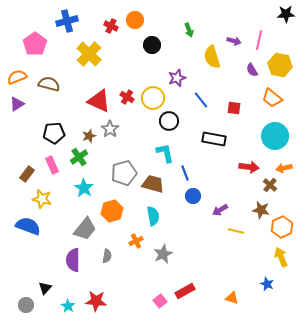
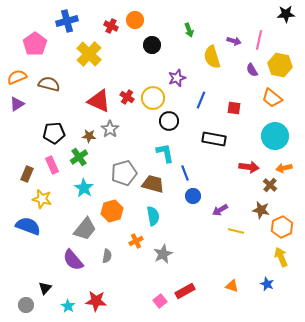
blue line at (201, 100): rotated 60 degrees clockwise
brown star at (89, 136): rotated 24 degrees clockwise
brown rectangle at (27, 174): rotated 14 degrees counterclockwise
purple semicircle at (73, 260): rotated 40 degrees counterclockwise
orange triangle at (232, 298): moved 12 px up
